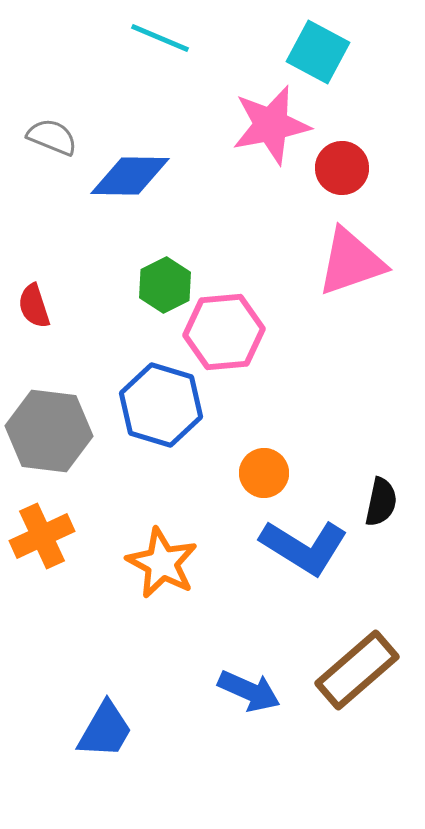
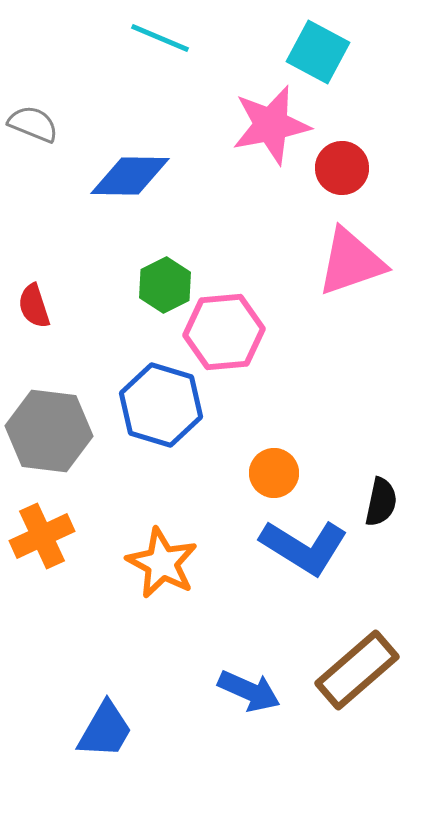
gray semicircle: moved 19 px left, 13 px up
orange circle: moved 10 px right
